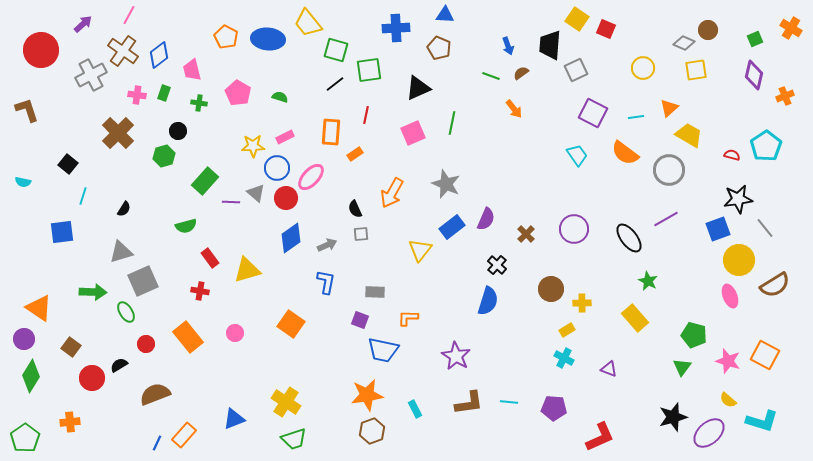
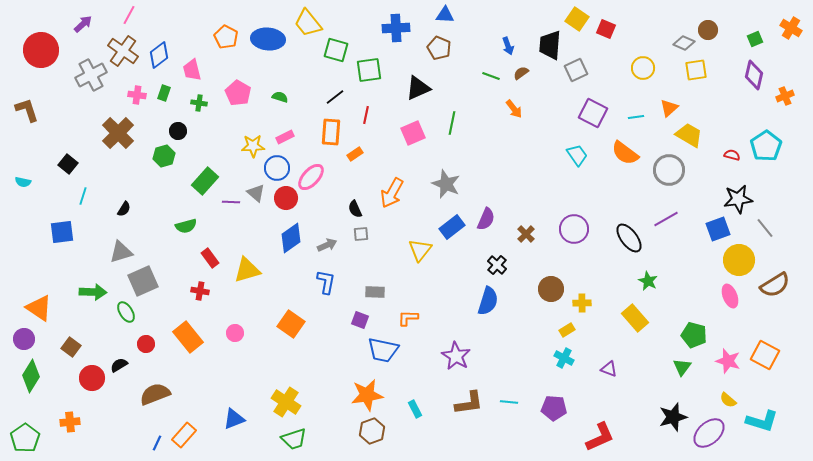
black line at (335, 84): moved 13 px down
